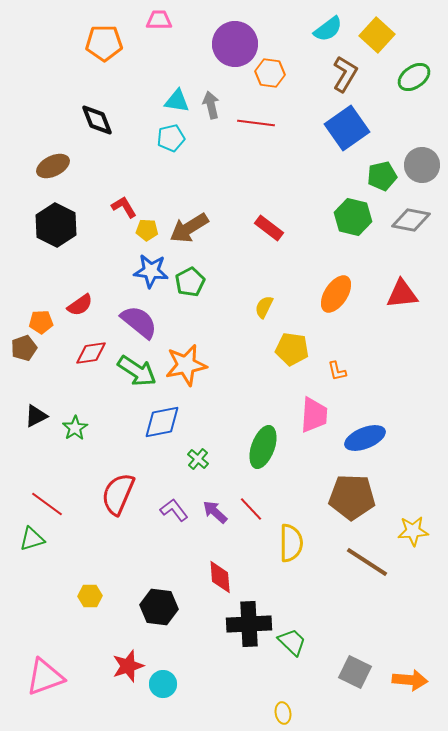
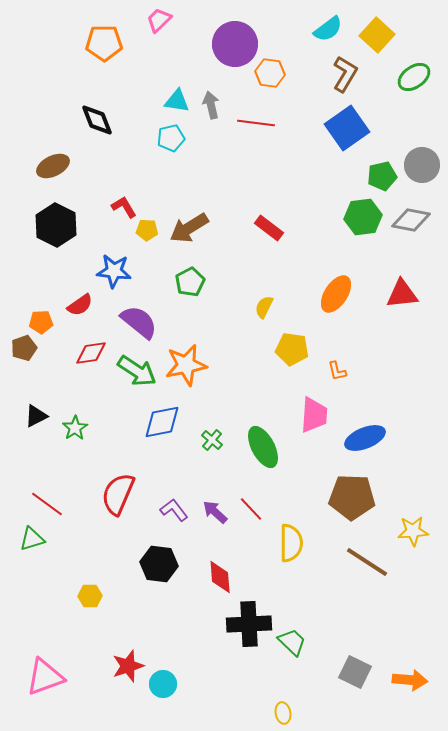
pink trapezoid at (159, 20): rotated 44 degrees counterclockwise
green hexagon at (353, 217): moved 10 px right; rotated 21 degrees counterclockwise
blue star at (151, 271): moved 37 px left
green ellipse at (263, 447): rotated 48 degrees counterclockwise
green cross at (198, 459): moved 14 px right, 19 px up
black hexagon at (159, 607): moved 43 px up
